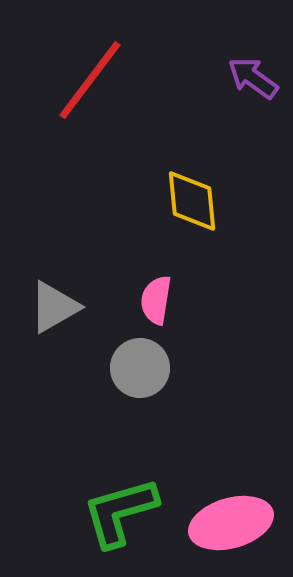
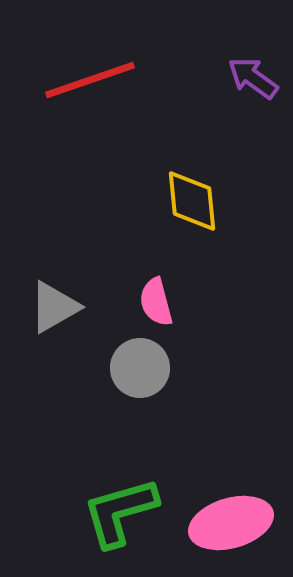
red line: rotated 34 degrees clockwise
pink semicircle: moved 2 px down; rotated 24 degrees counterclockwise
